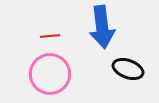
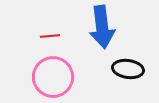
black ellipse: rotated 12 degrees counterclockwise
pink circle: moved 3 px right, 3 px down
